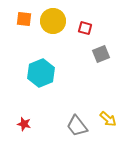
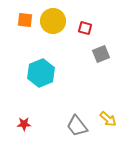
orange square: moved 1 px right, 1 px down
red star: rotated 16 degrees counterclockwise
